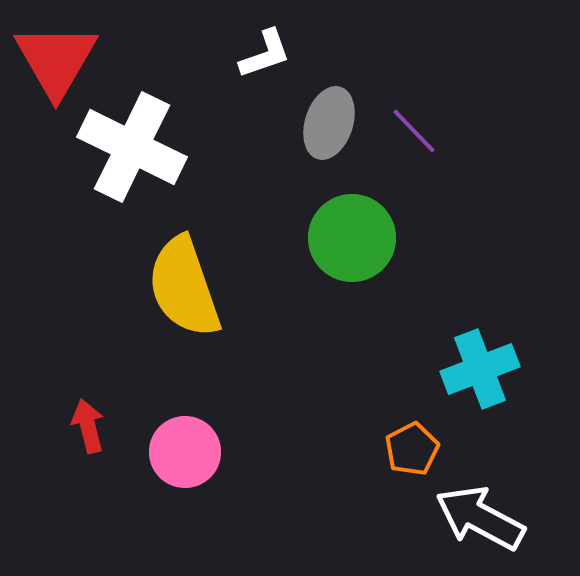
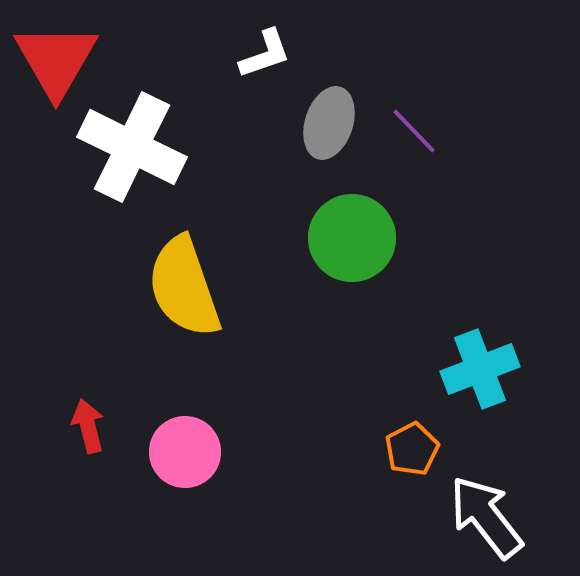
white arrow: moved 6 px right, 1 px up; rotated 24 degrees clockwise
